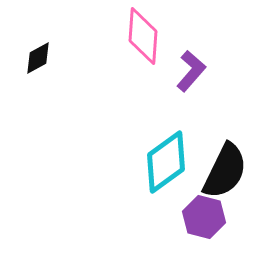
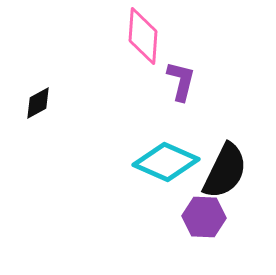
black diamond: moved 45 px down
purple L-shape: moved 10 px left, 10 px down; rotated 27 degrees counterclockwise
cyan diamond: rotated 60 degrees clockwise
purple hexagon: rotated 12 degrees counterclockwise
